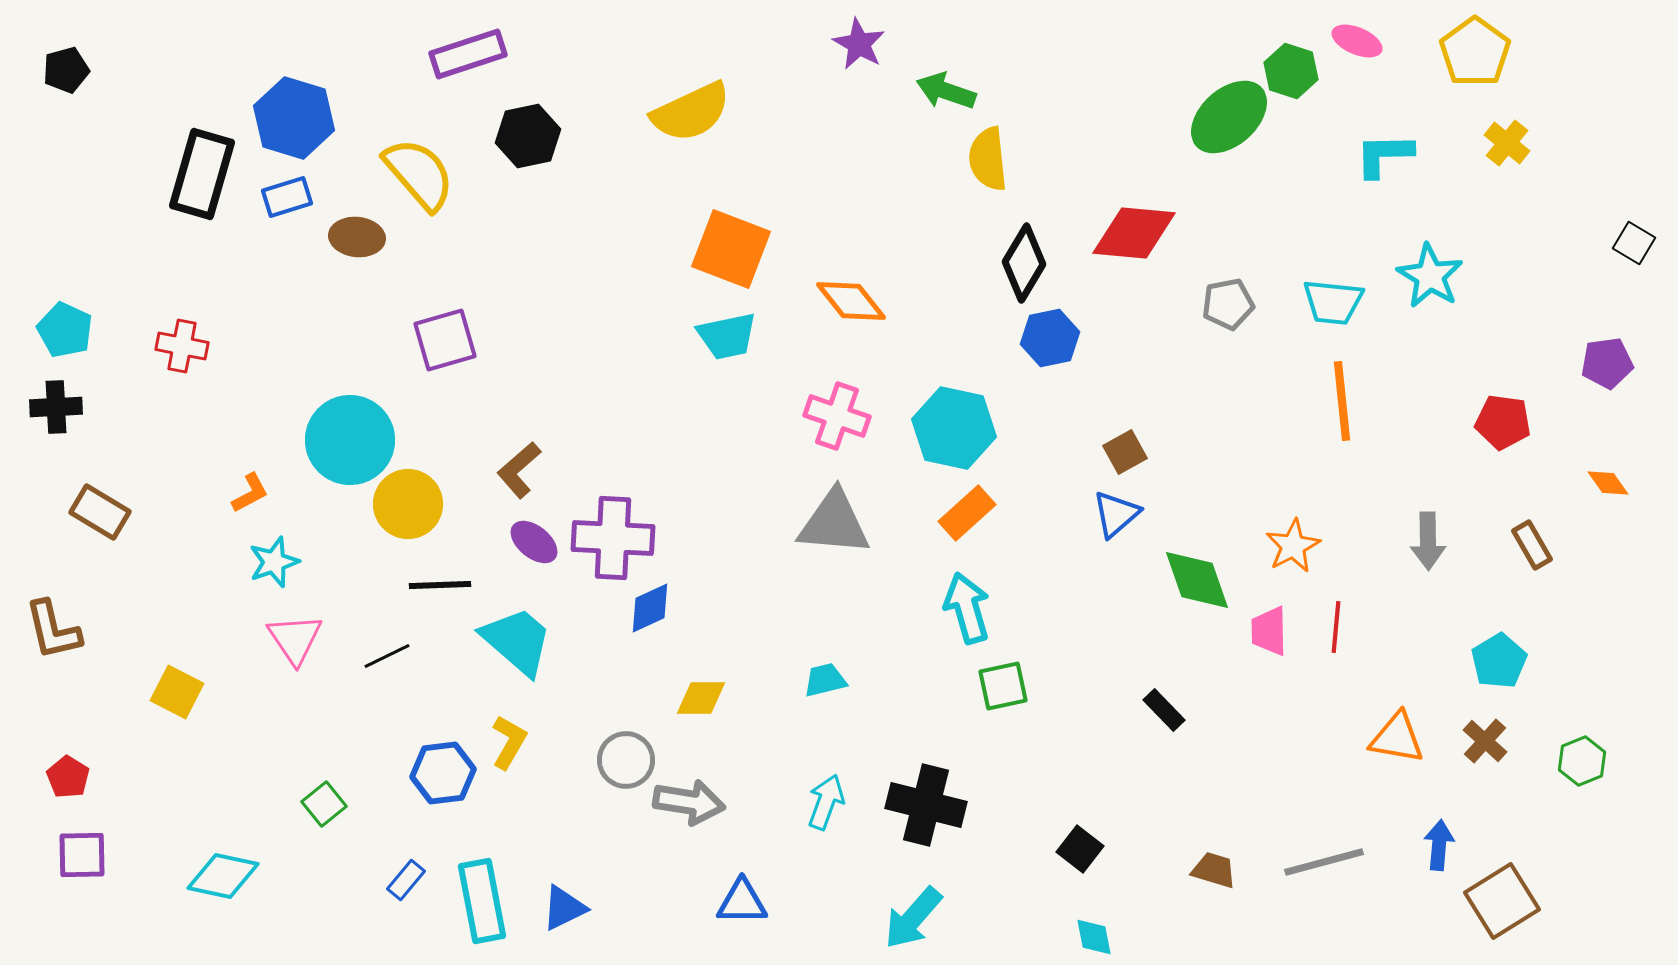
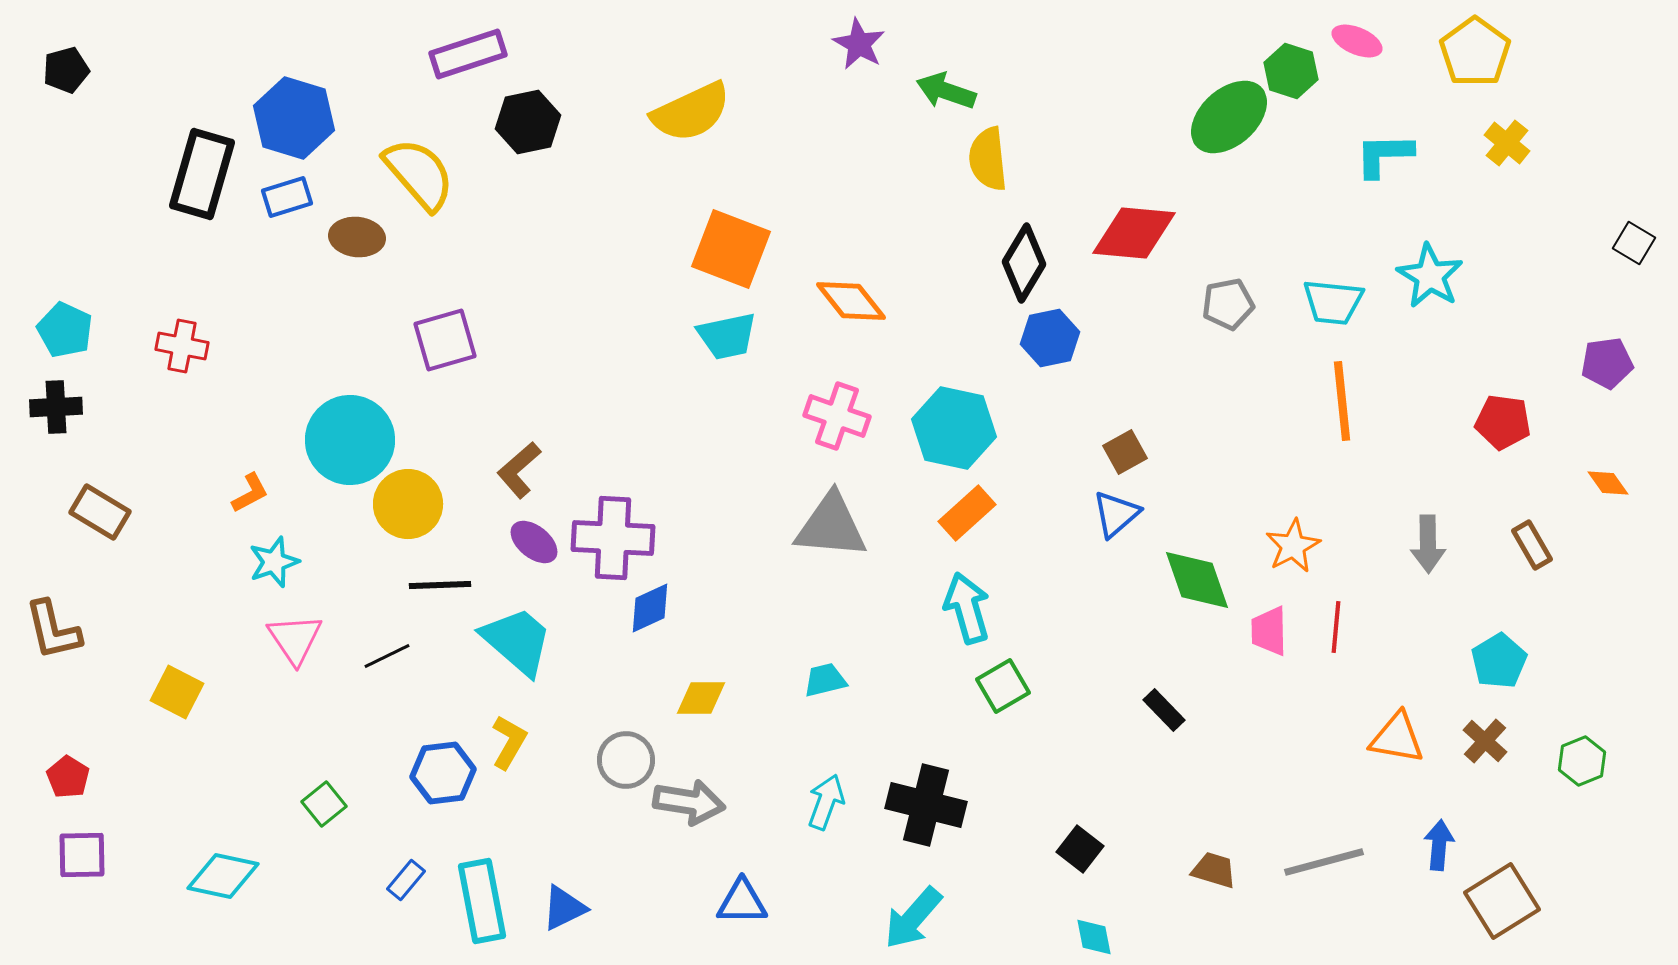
black hexagon at (528, 136): moved 14 px up
gray triangle at (834, 523): moved 3 px left, 3 px down
gray arrow at (1428, 541): moved 3 px down
green square at (1003, 686): rotated 18 degrees counterclockwise
